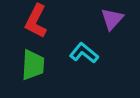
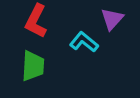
cyan L-shape: moved 11 px up
green trapezoid: moved 1 px down
